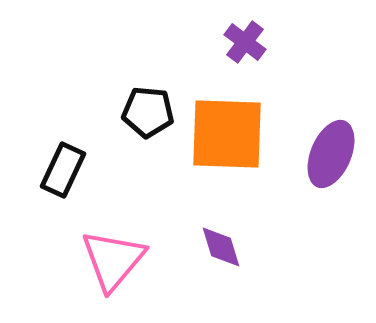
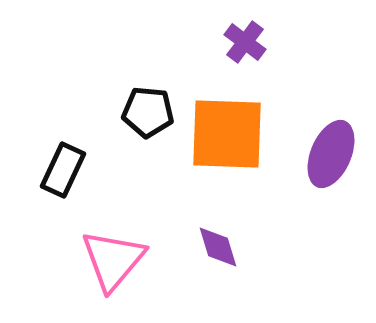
purple diamond: moved 3 px left
